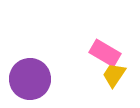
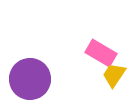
pink rectangle: moved 4 px left
